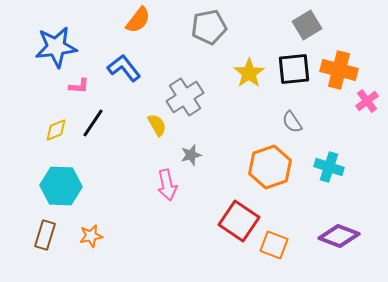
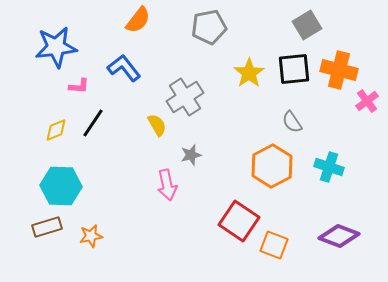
orange hexagon: moved 2 px right, 1 px up; rotated 9 degrees counterclockwise
brown rectangle: moved 2 px right, 8 px up; rotated 56 degrees clockwise
